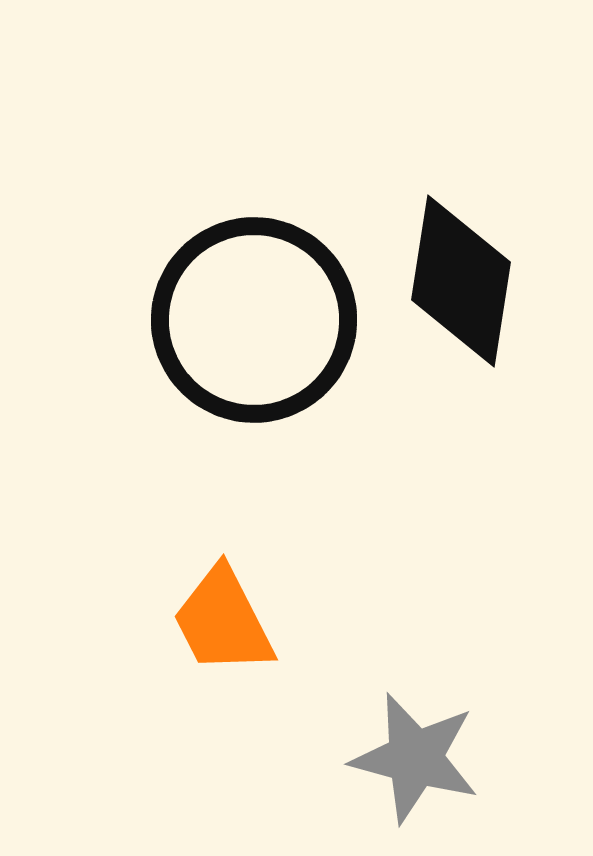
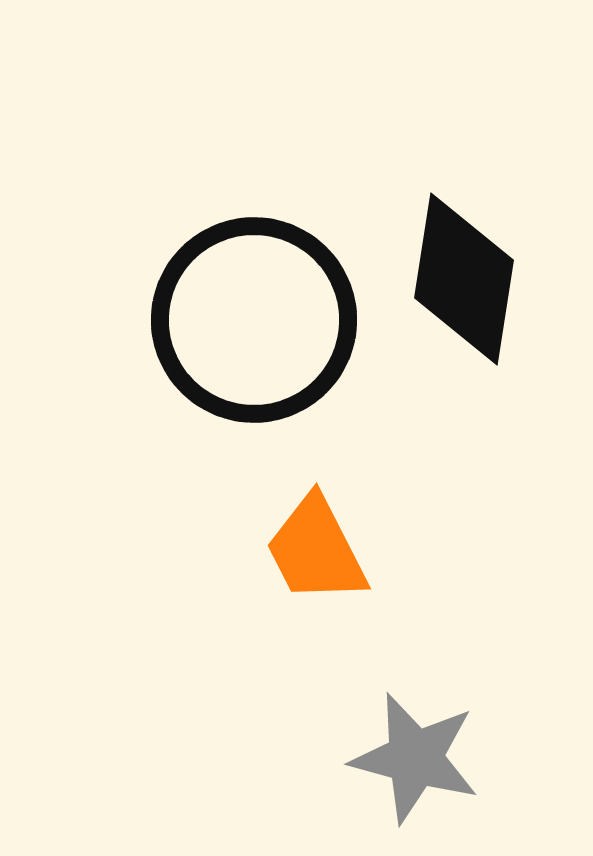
black diamond: moved 3 px right, 2 px up
orange trapezoid: moved 93 px right, 71 px up
